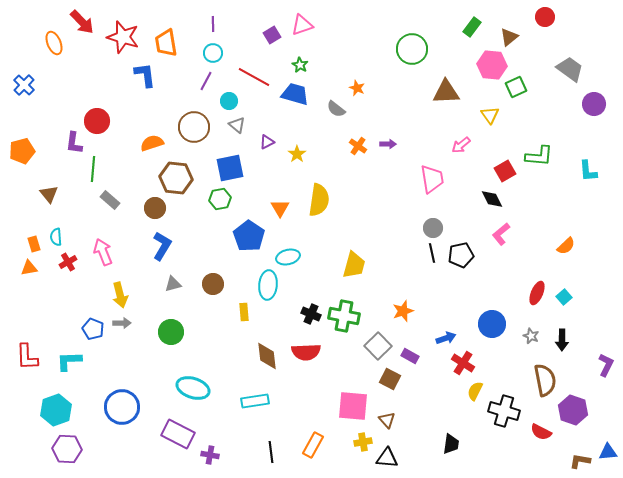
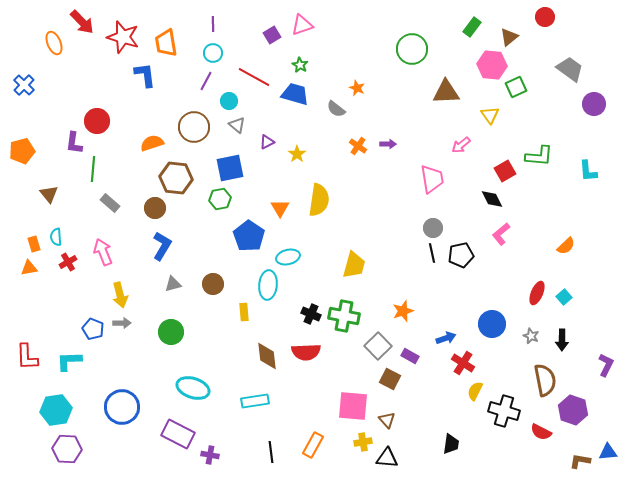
gray rectangle at (110, 200): moved 3 px down
cyan hexagon at (56, 410): rotated 12 degrees clockwise
